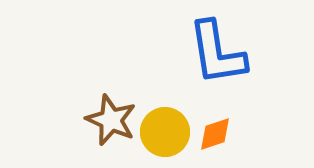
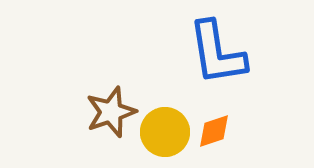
brown star: moved 8 px up; rotated 30 degrees clockwise
orange diamond: moved 1 px left, 3 px up
